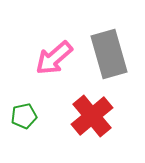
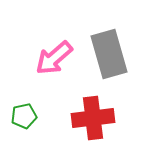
red cross: moved 1 px right, 2 px down; rotated 33 degrees clockwise
